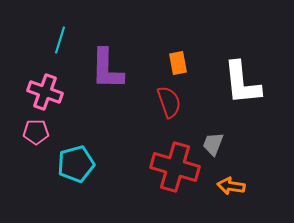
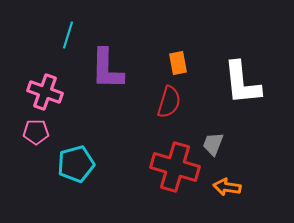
cyan line: moved 8 px right, 5 px up
red semicircle: rotated 36 degrees clockwise
orange arrow: moved 4 px left, 1 px down
